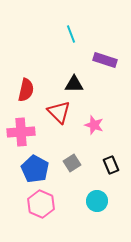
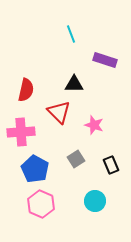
gray square: moved 4 px right, 4 px up
cyan circle: moved 2 px left
